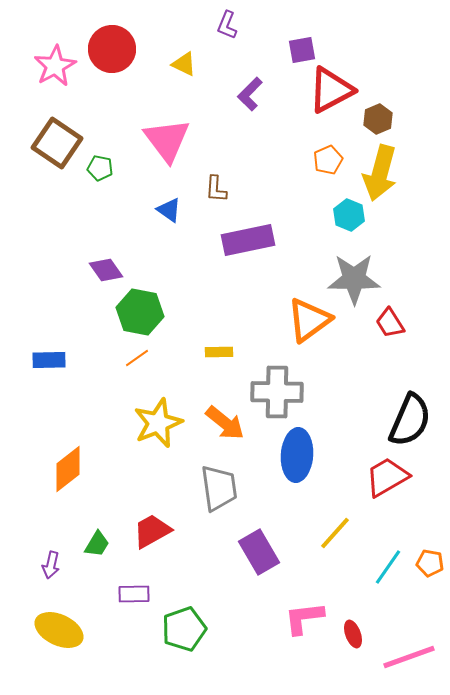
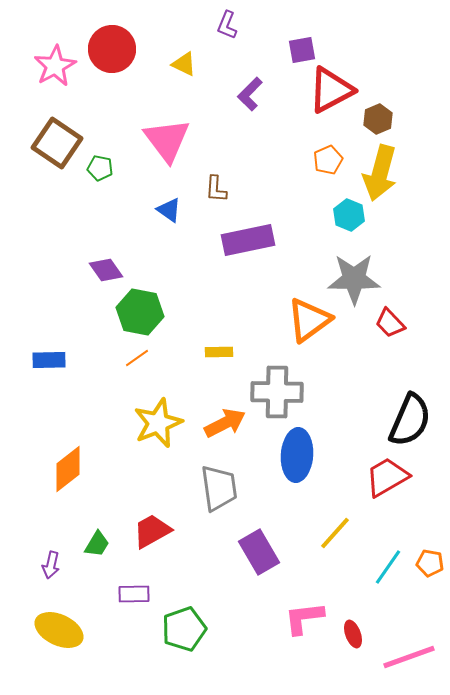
red trapezoid at (390, 323): rotated 12 degrees counterclockwise
orange arrow at (225, 423): rotated 66 degrees counterclockwise
